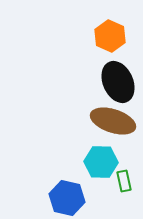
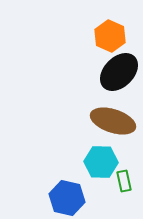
black ellipse: moved 1 px right, 10 px up; rotated 69 degrees clockwise
